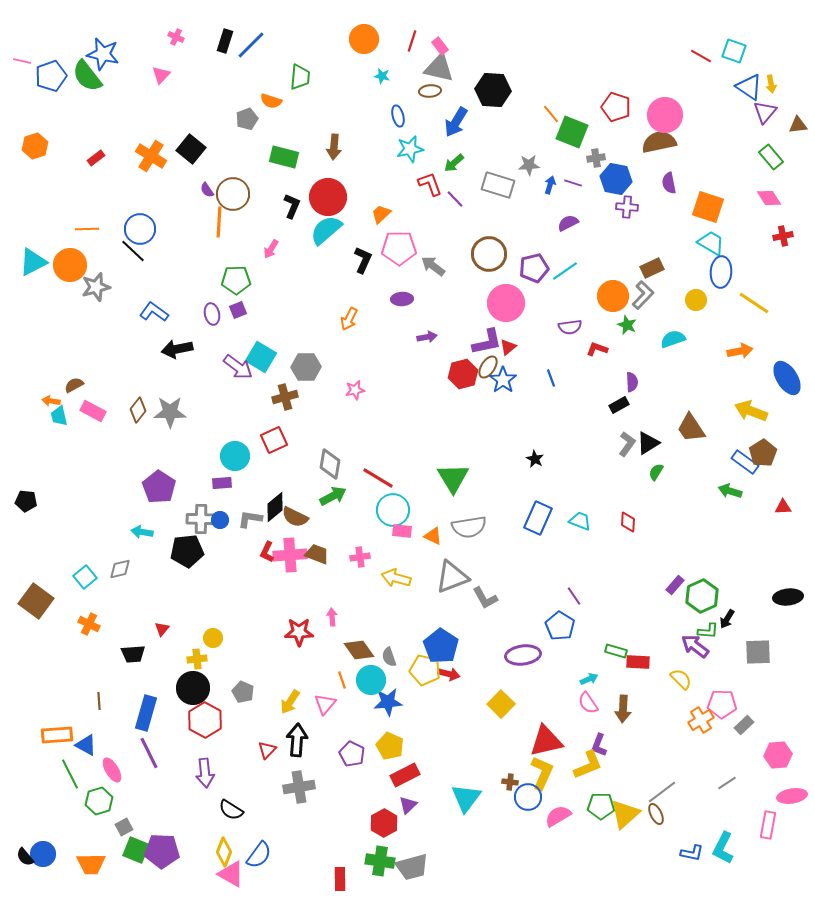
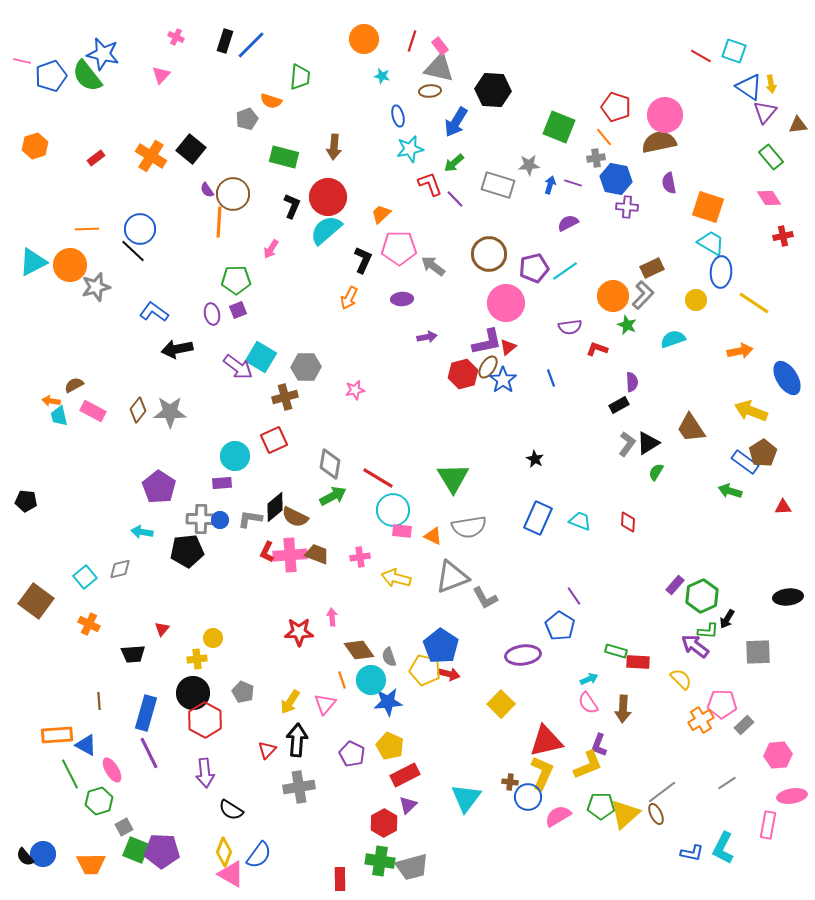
orange line at (551, 114): moved 53 px right, 23 px down
green square at (572, 132): moved 13 px left, 5 px up
orange arrow at (349, 319): moved 21 px up
black circle at (193, 688): moved 5 px down
